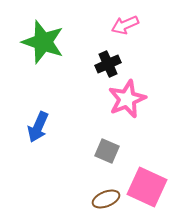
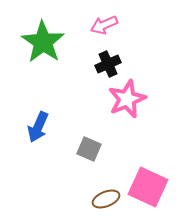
pink arrow: moved 21 px left
green star: rotated 15 degrees clockwise
gray square: moved 18 px left, 2 px up
pink square: moved 1 px right
